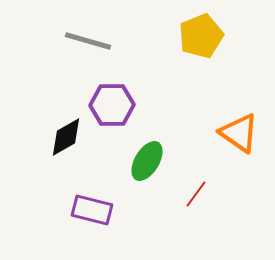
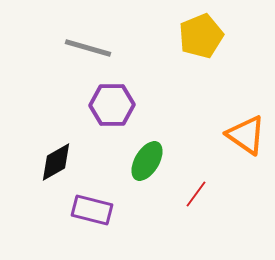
gray line: moved 7 px down
orange triangle: moved 7 px right, 2 px down
black diamond: moved 10 px left, 25 px down
